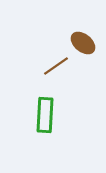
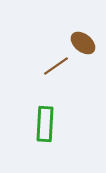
green rectangle: moved 9 px down
